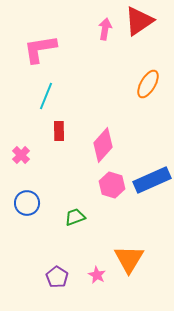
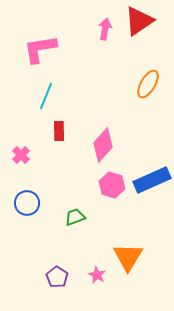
orange triangle: moved 1 px left, 2 px up
